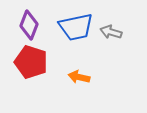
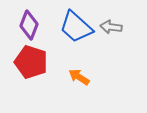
blue trapezoid: rotated 54 degrees clockwise
gray arrow: moved 5 px up; rotated 10 degrees counterclockwise
orange arrow: rotated 20 degrees clockwise
